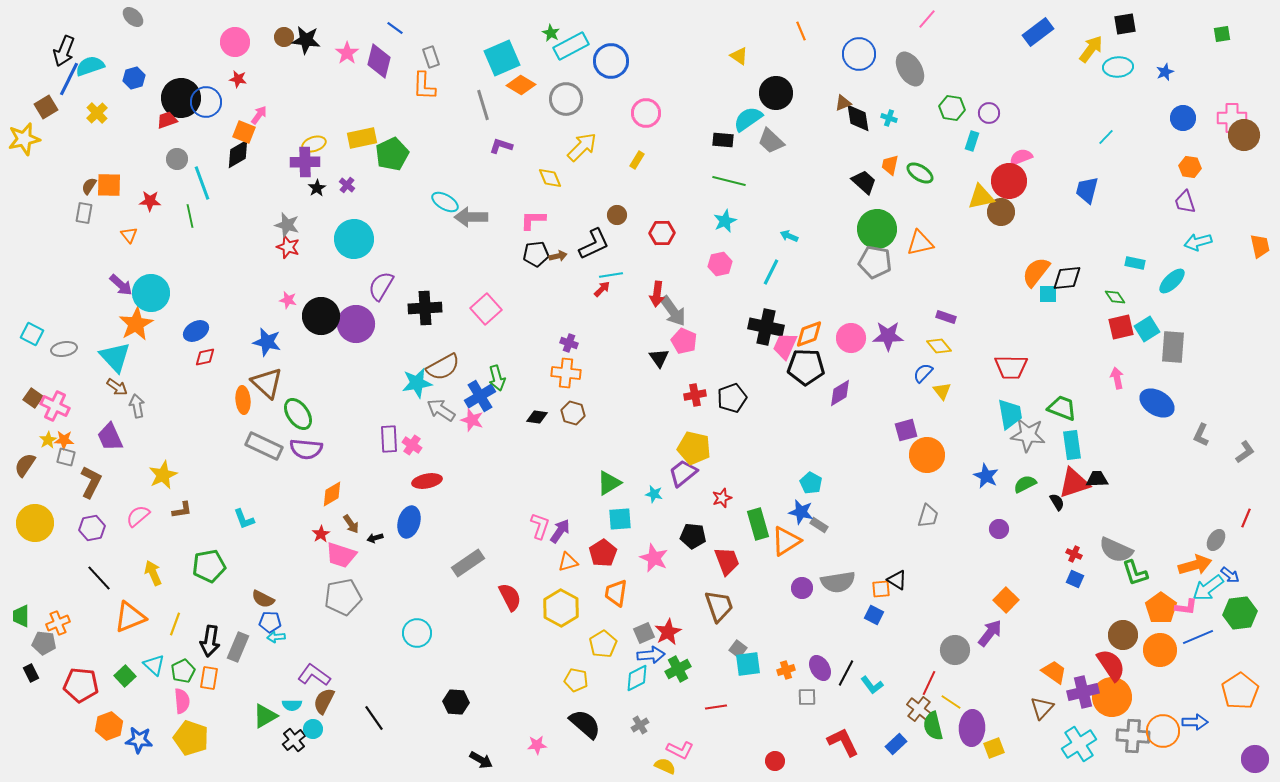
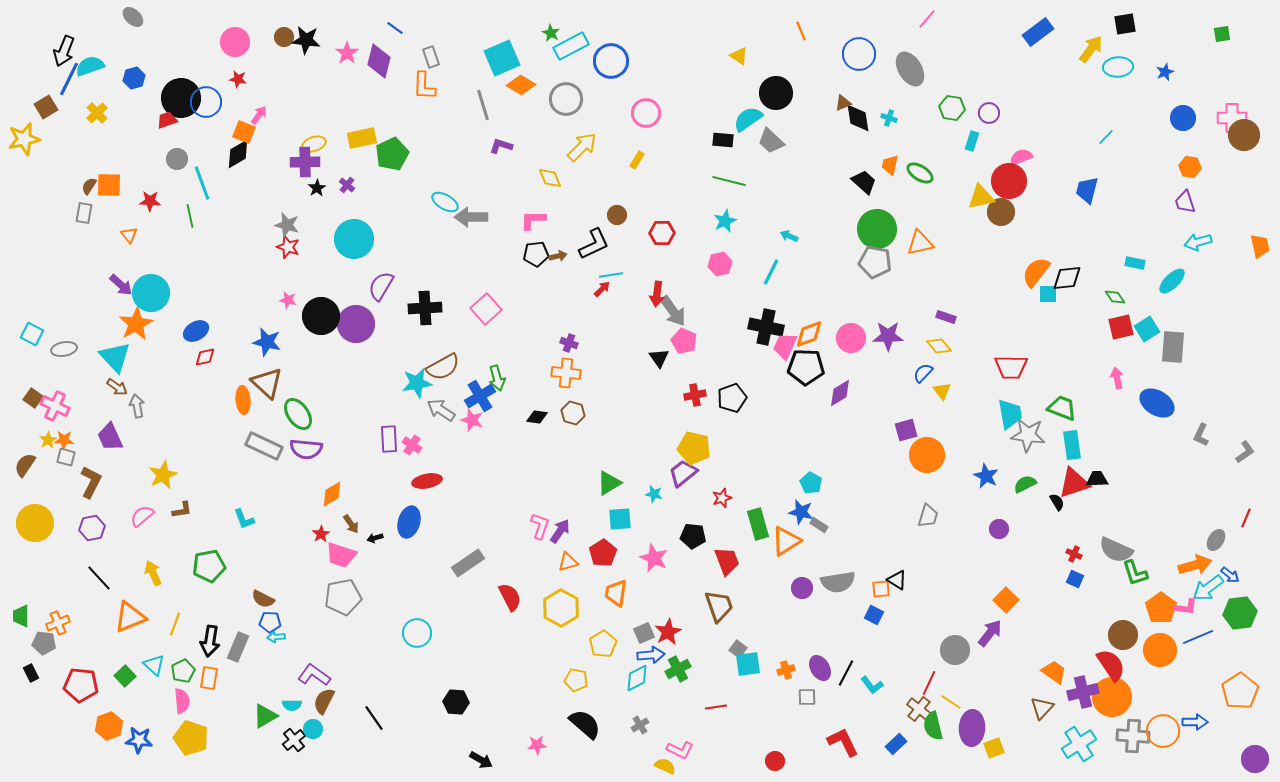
pink semicircle at (138, 516): moved 4 px right
